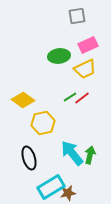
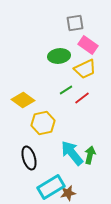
gray square: moved 2 px left, 7 px down
pink rectangle: rotated 60 degrees clockwise
green line: moved 4 px left, 7 px up
